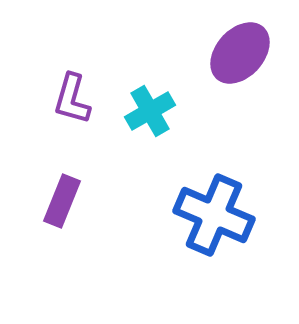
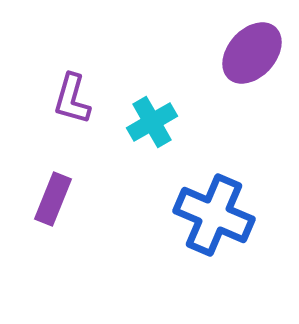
purple ellipse: moved 12 px right
cyan cross: moved 2 px right, 11 px down
purple rectangle: moved 9 px left, 2 px up
